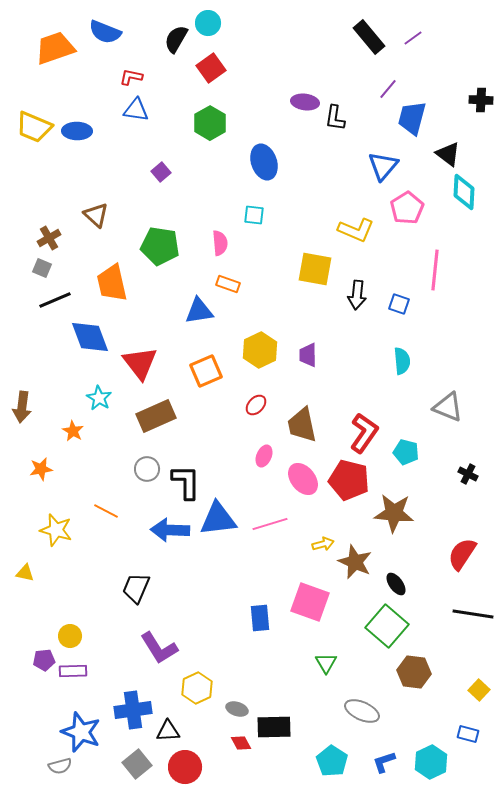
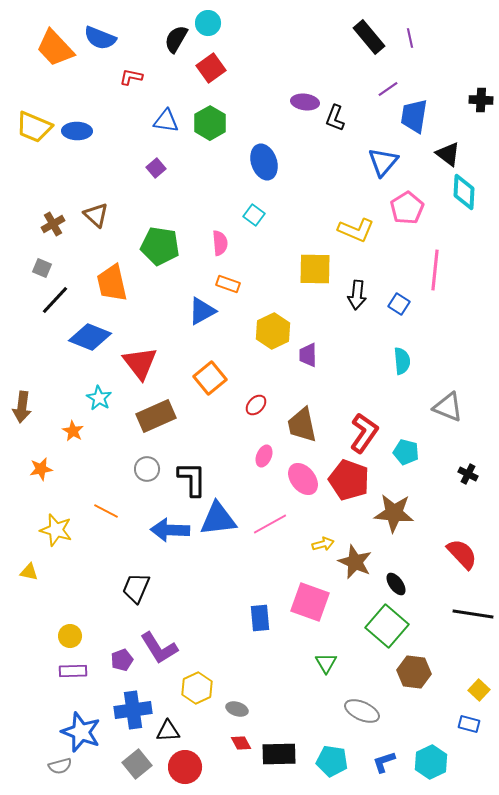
blue semicircle at (105, 32): moved 5 px left, 6 px down
purple line at (413, 38): moved 3 px left; rotated 66 degrees counterclockwise
orange trapezoid at (55, 48): rotated 114 degrees counterclockwise
purple line at (388, 89): rotated 15 degrees clockwise
blue triangle at (136, 110): moved 30 px right, 11 px down
black L-shape at (335, 118): rotated 12 degrees clockwise
blue trapezoid at (412, 118): moved 2 px right, 2 px up; rotated 6 degrees counterclockwise
blue triangle at (383, 166): moved 4 px up
purple square at (161, 172): moved 5 px left, 4 px up
cyan square at (254, 215): rotated 30 degrees clockwise
brown cross at (49, 238): moved 4 px right, 14 px up
yellow square at (315, 269): rotated 9 degrees counterclockwise
black line at (55, 300): rotated 24 degrees counterclockwise
blue square at (399, 304): rotated 15 degrees clockwise
blue triangle at (199, 311): moved 3 px right; rotated 20 degrees counterclockwise
blue diamond at (90, 337): rotated 48 degrees counterclockwise
yellow hexagon at (260, 350): moved 13 px right, 19 px up
orange square at (206, 371): moved 4 px right, 7 px down; rotated 16 degrees counterclockwise
red pentagon at (349, 480): rotated 6 degrees clockwise
black L-shape at (186, 482): moved 6 px right, 3 px up
pink line at (270, 524): rotated 12 degrees counterclockwise
red semicircle at (462, 554): rotated 104 degrees clockwise
yellow triangle at (25, 573): moved 4 px right, 1 px up
purple pentagon at (44, 660): moved 78 px right; rotated 15 degrees counterclockwise
black rectangle at (274, 727): moved 5 px right, 27 px down
blue rectangle at (468, 734): moved 1 px right, 10 px up
cyan pentagon at (332, 761): rotated 24 degrees counterclockwise
